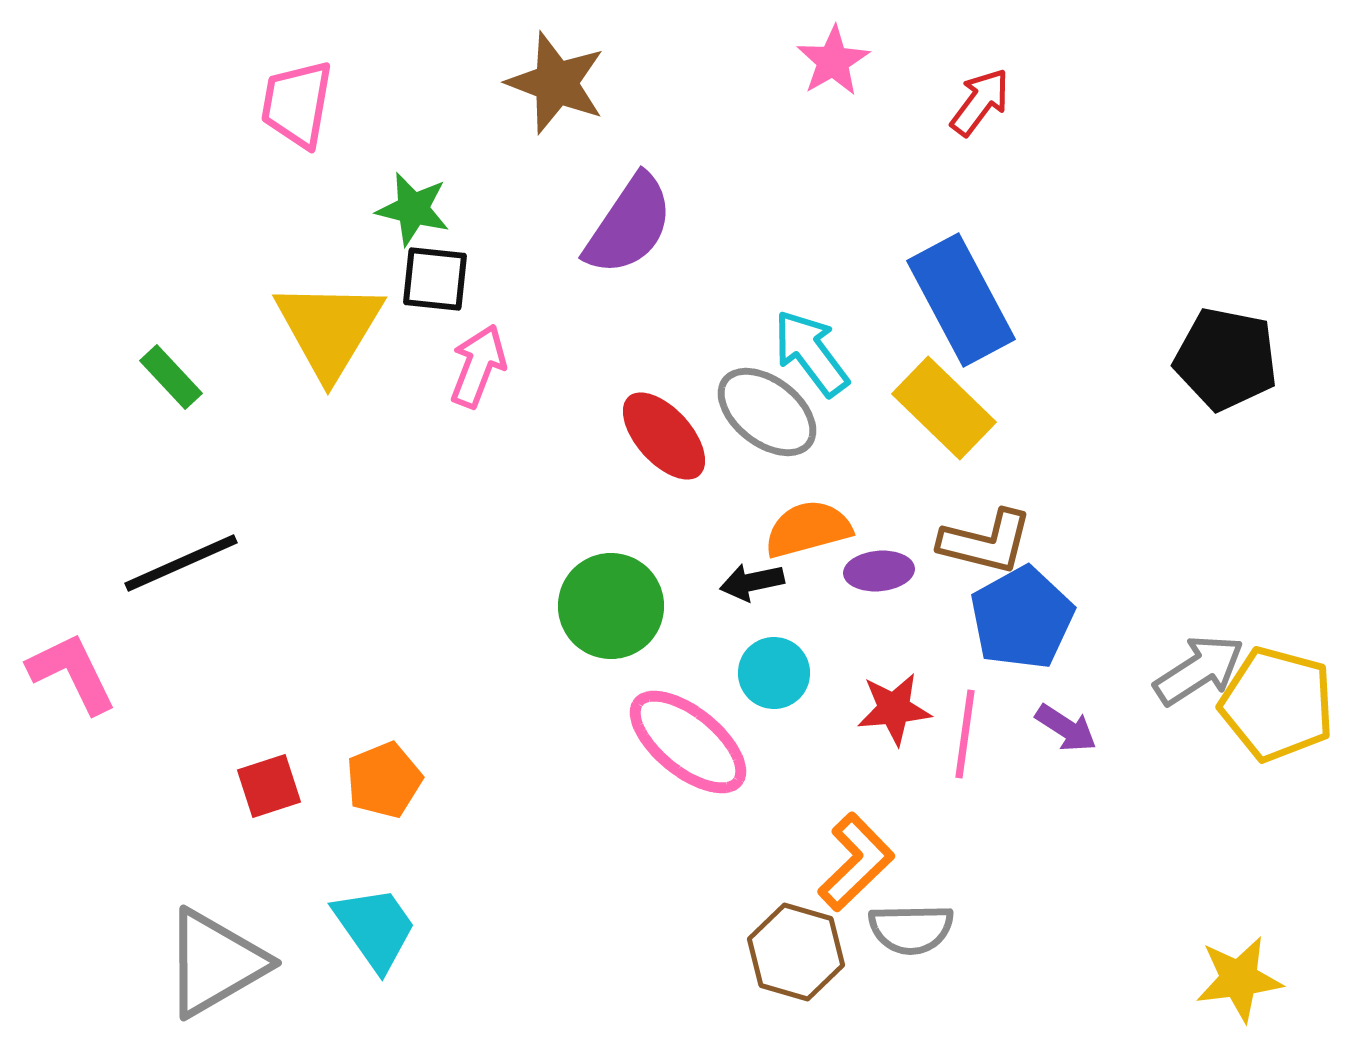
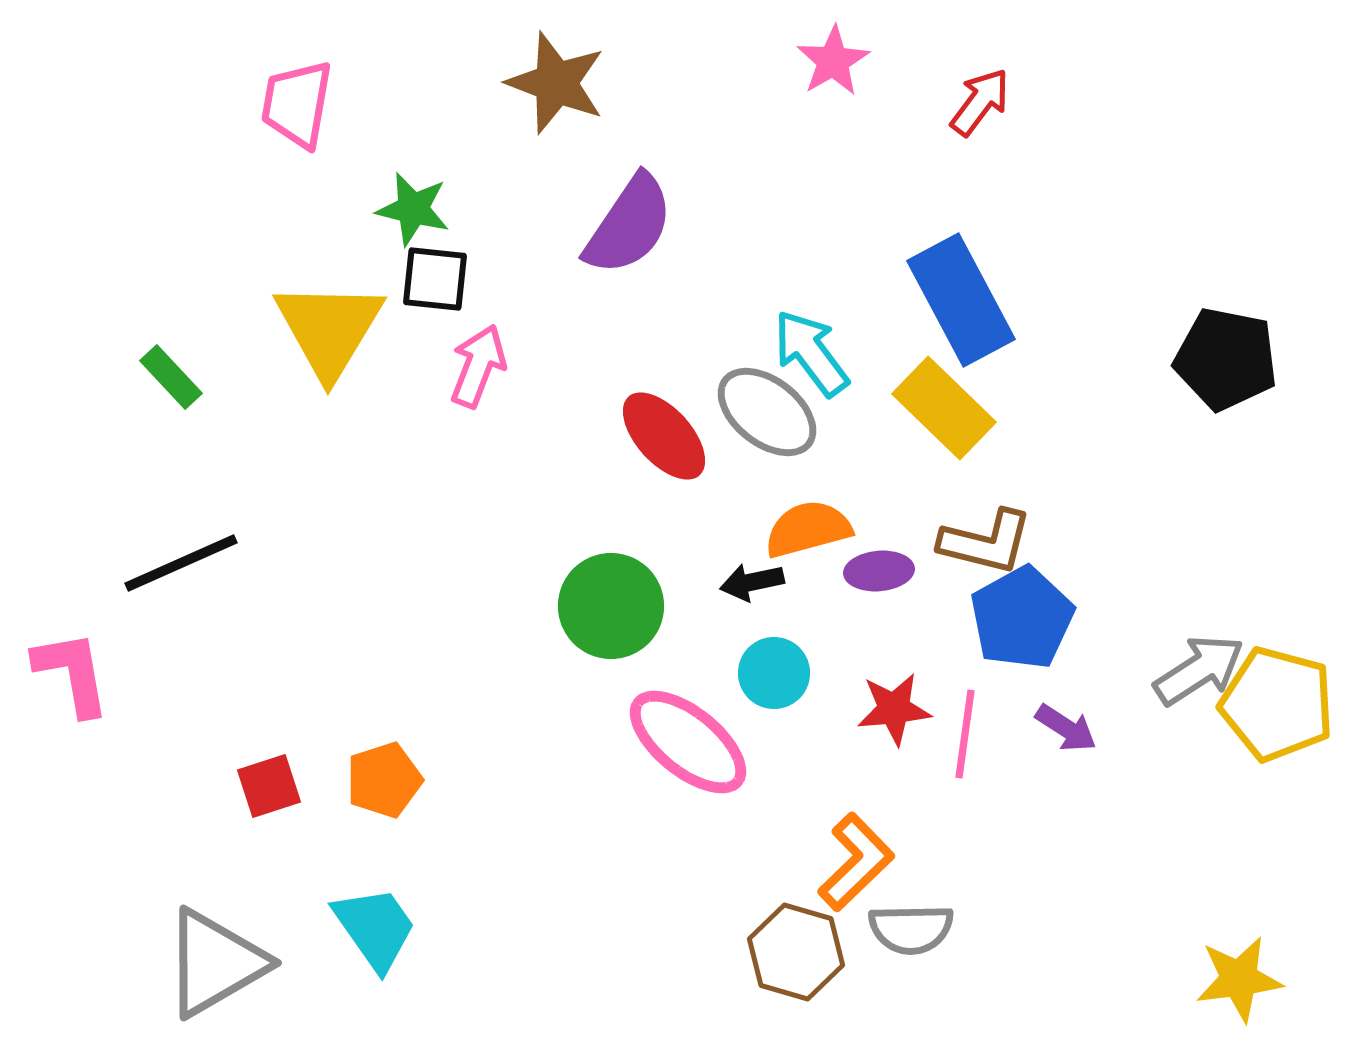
pink L-shape: rotated 16 degrees clockwise
orange pentagon: rotated 4 degrees clockwise
